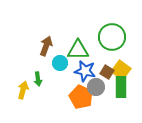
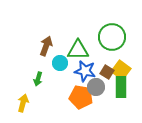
green arrow: rotated 24 degrees clockwise
yellow arrow: moved 13 px down
orange pentagon: rotated 15 degrees counterclockwise
